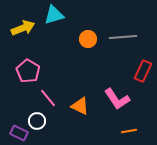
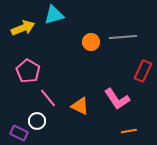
orange circle: moved 3 px right, 3 px down
